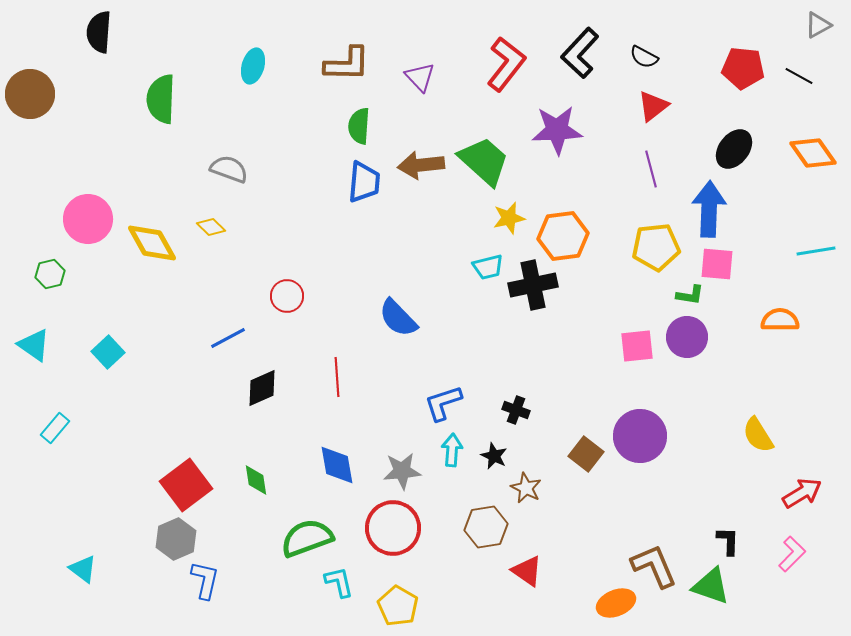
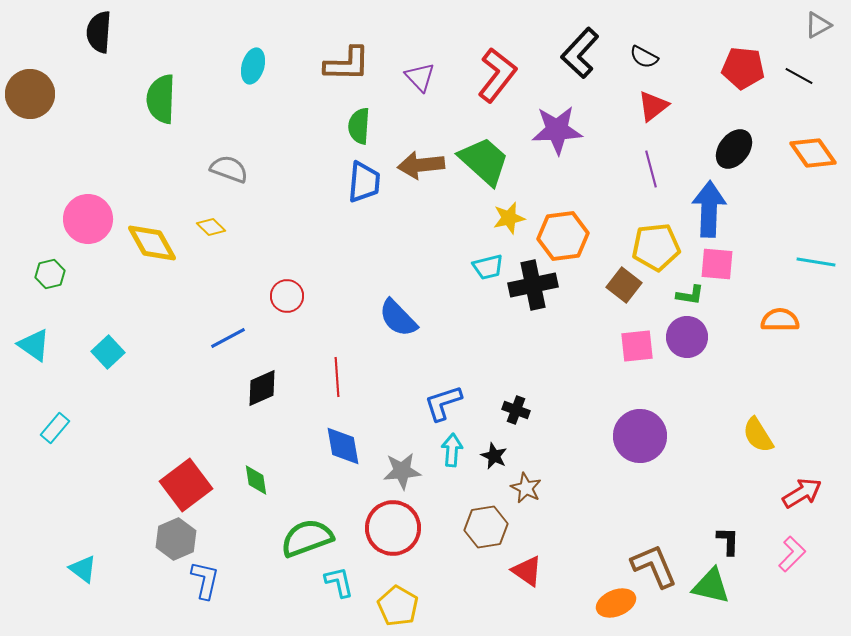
red L-shape at (506, 64): moved 9 px left, 11 px down
cyan line at (816, 251): moved 11 px down; rotated 18 degrees clockwise
brown square at (586, 454): moved 38 px right, 169 px up
blue diamond at (337, 465): moved 6 px right, 19 px up
green triangle at (711, 586): rotated 6 degrees counterclockwise
